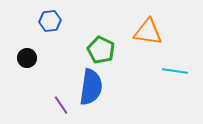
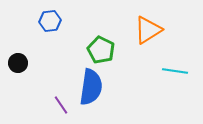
orange triangle: moved 2 px up; rotated 40 degrees counterclockwise
black circle: moved 9 px left, 5 px down
